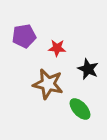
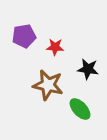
red star: moved 2 px left, 1 px up
black star: rotated 15 degrees counterclockwise
brown star: moved 1 px down
